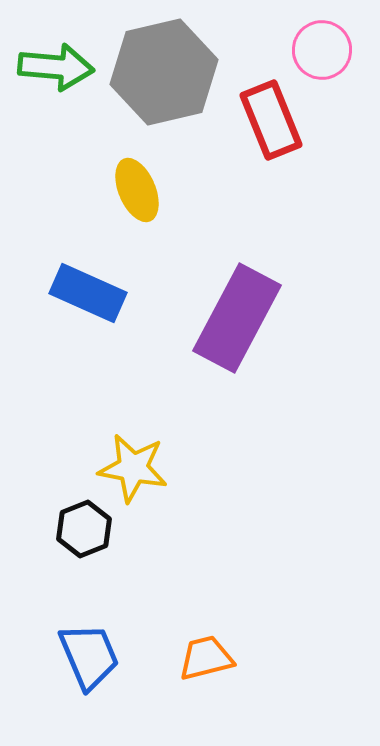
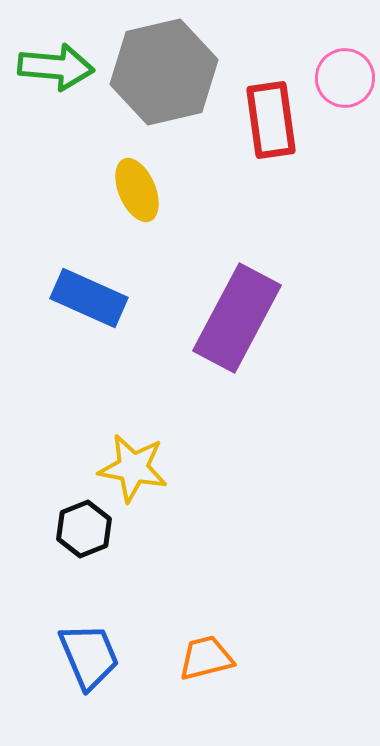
pink circle: moved 23 px right, 28 px down
red rectangle: rotated 14 degrees clockwise
blue rectangle: moved 1 px right, 5 px down
